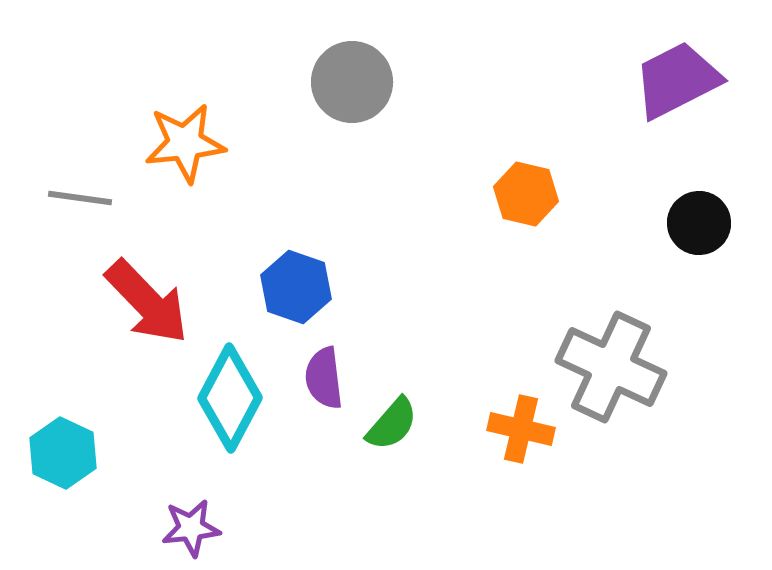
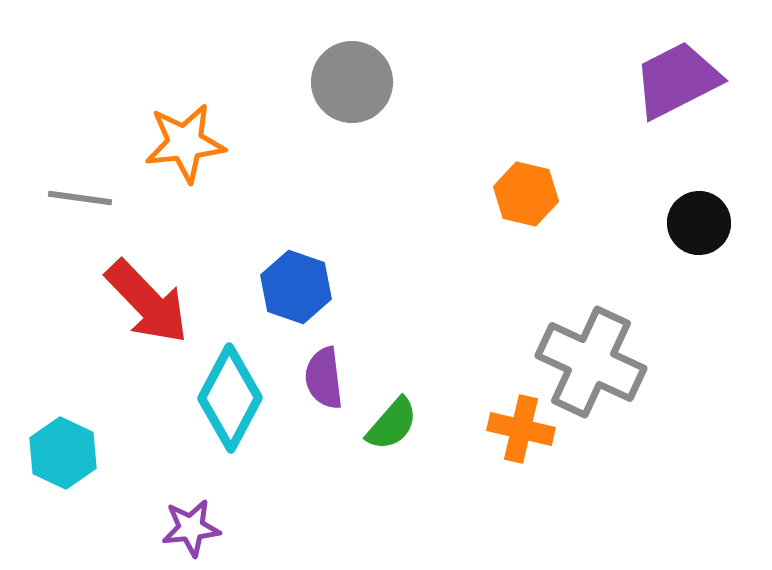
gray cross: moved 20 px left, 5 px up
